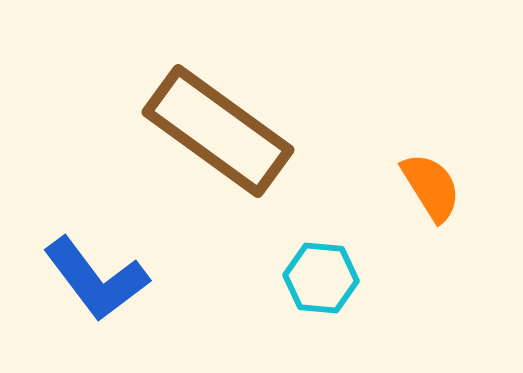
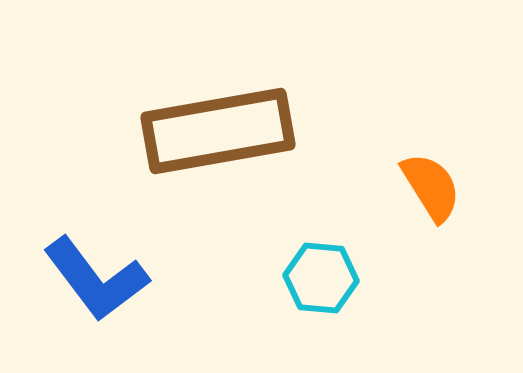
brown rectangle: rotated 46 degrees counterclockwise
